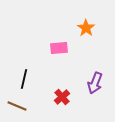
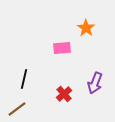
pink rectangle: moved 3 px right
red cross: moved 2 px right, 3 px up
brown line: moved 3 px down; rotated 60 degrees counterclockwise
